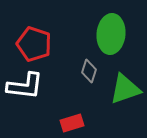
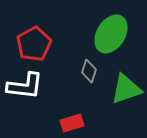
green ellipse: rotated 27 degrees clockwise
red pentagon: rotated 24 degrees clockwise
green triangle: moved 1 px right
